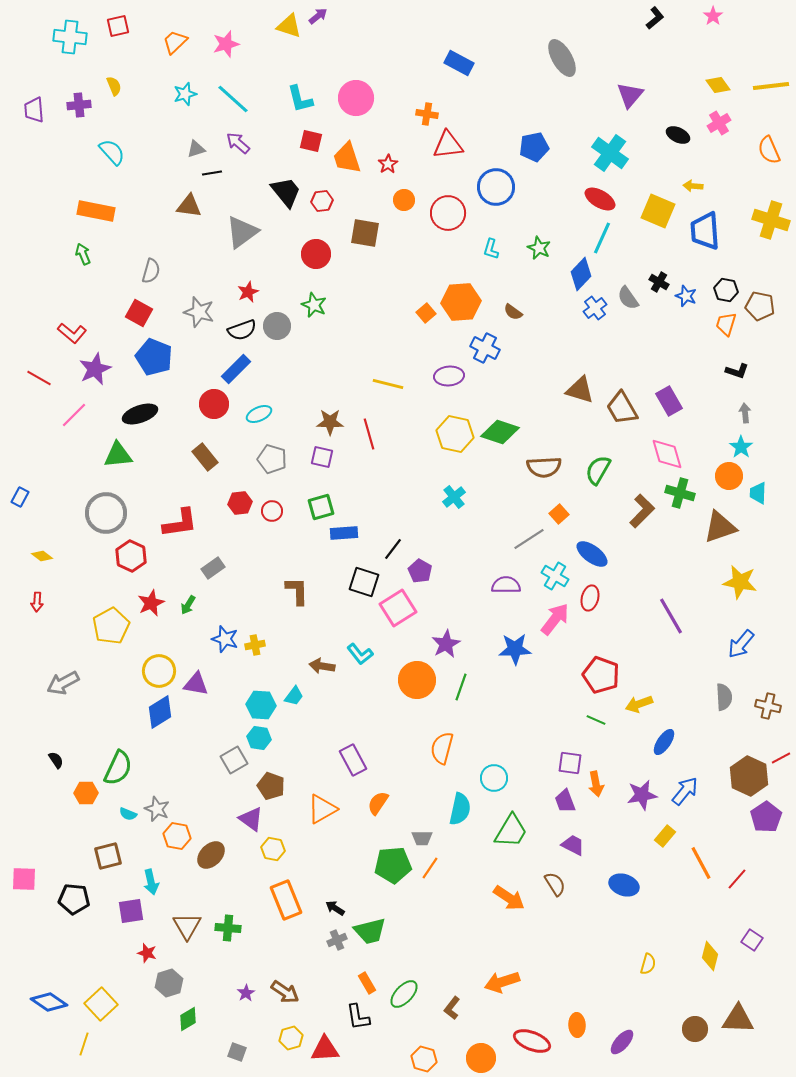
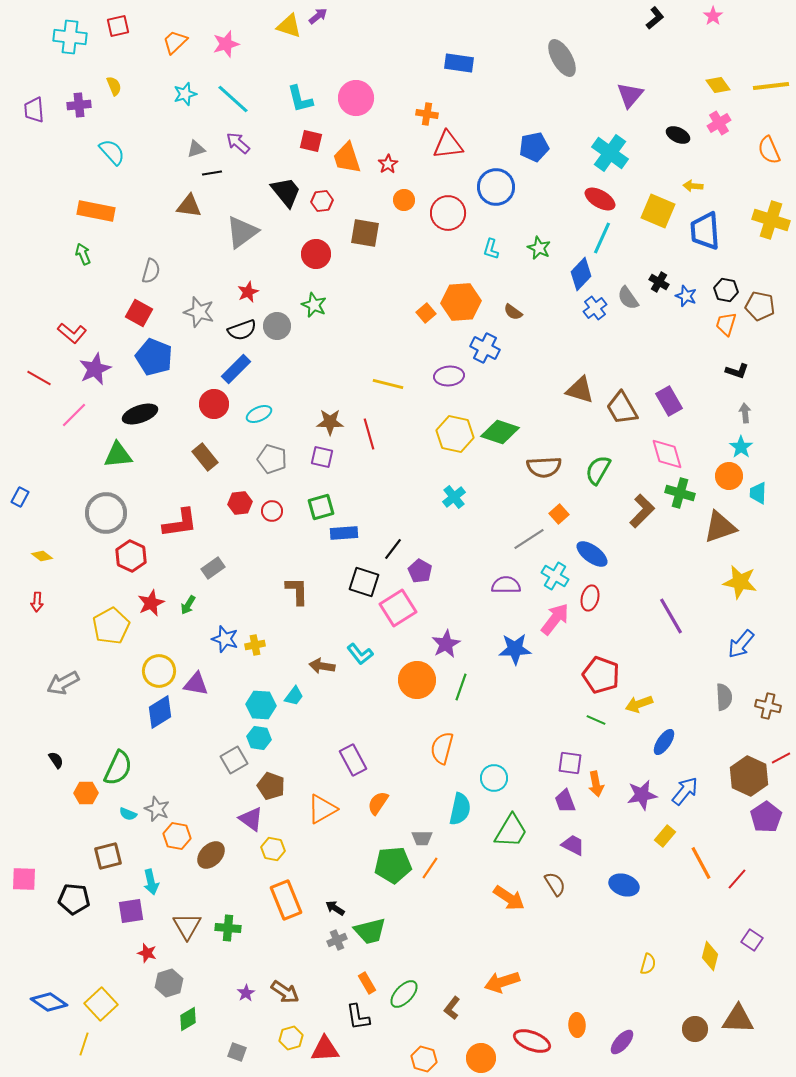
blue rectangle at (459, 63): rotated 20 degrees counterclockwise
